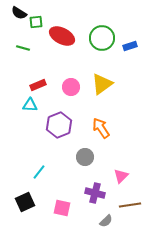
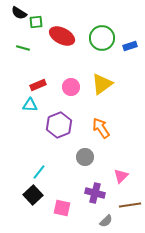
black square: moved 8 px right, 7 px up; rotated 18 degrees counterclockwise
